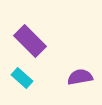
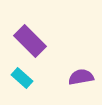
purple semicircle: moved 1 px right
